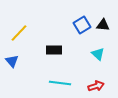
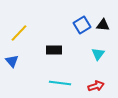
cyan triangle: rotated 24 degrees clockwise
